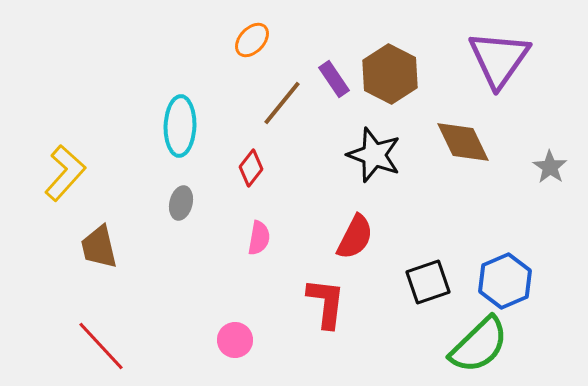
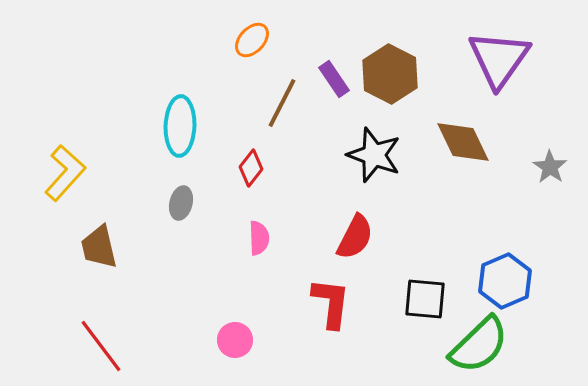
brown line: rotated 12 degrees counterclockwise
pink semicircle: rotated 12 degrees counterclockwise
black square: moved 3 px left, 17 px down; rotated 24 degrees clockwise
red L-shape: moved 5 px right
red line: rotated 6 degrees clockwise
